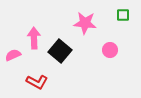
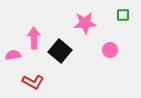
pink star: rotated 10 degrees counterclockwise
pink semicircle: rotated 14 degrees clockwise
red L-shape: moved 4 px left
